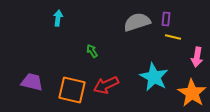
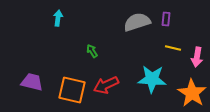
yellow line: moved 11 px down
cyan star: moved 2 px left, 2 px down; rotated 24 degrees counterclockwise
